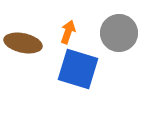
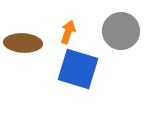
gray circle: moved 2 px right, 2 px up
brown ellipse: rotated 9 degrees counterclockwise
